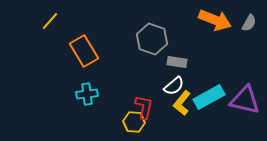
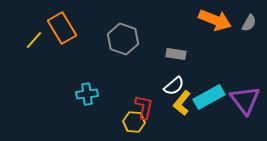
yellow line: moved 16 px left, 19 px down
gray hexagon: moved 29 px left
orange rectangle: moved 22 px left, 23 px up
gray rectangle: moved 1 px left, 8 px up
purple triangle: rotated 40 degrees clockwise
